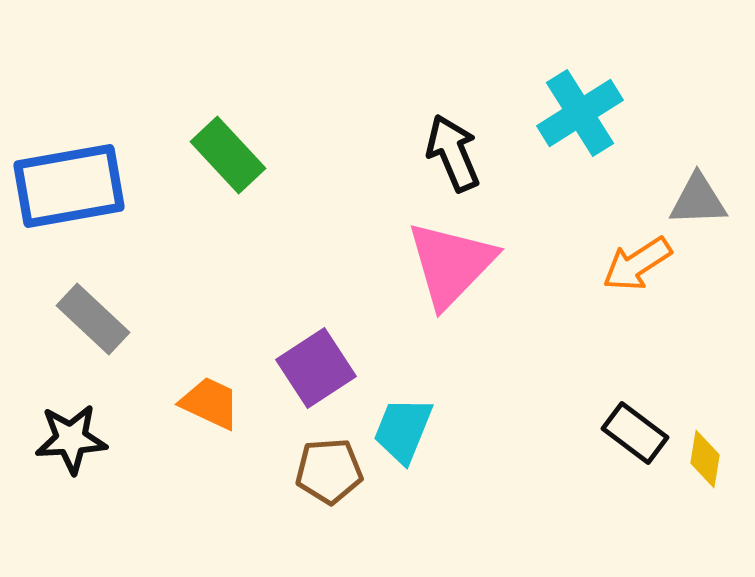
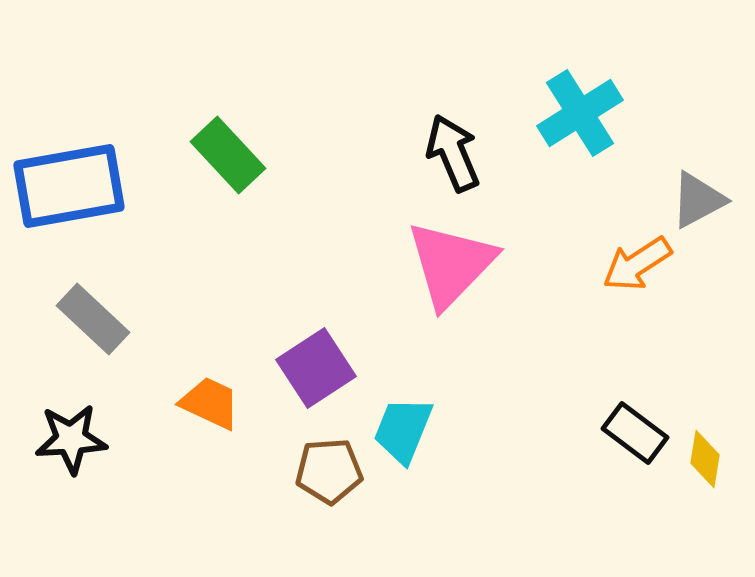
gray triangle: rotated 26 degrees counterclockwise
